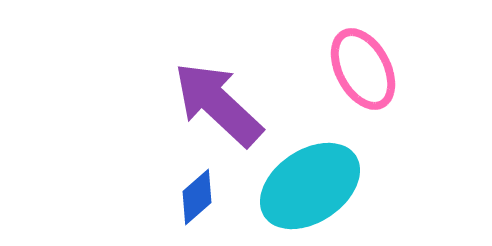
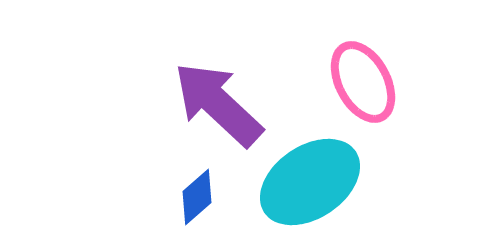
pink ellipse: moved 13 px down
cyan ellipse: moved 4 px up
